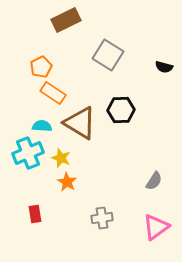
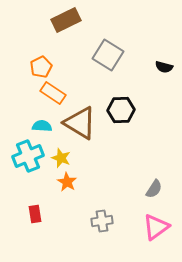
cyan cross: moved 3 px down
gray semicircle: moved 8 px down
gray cross: moved 3 px down
